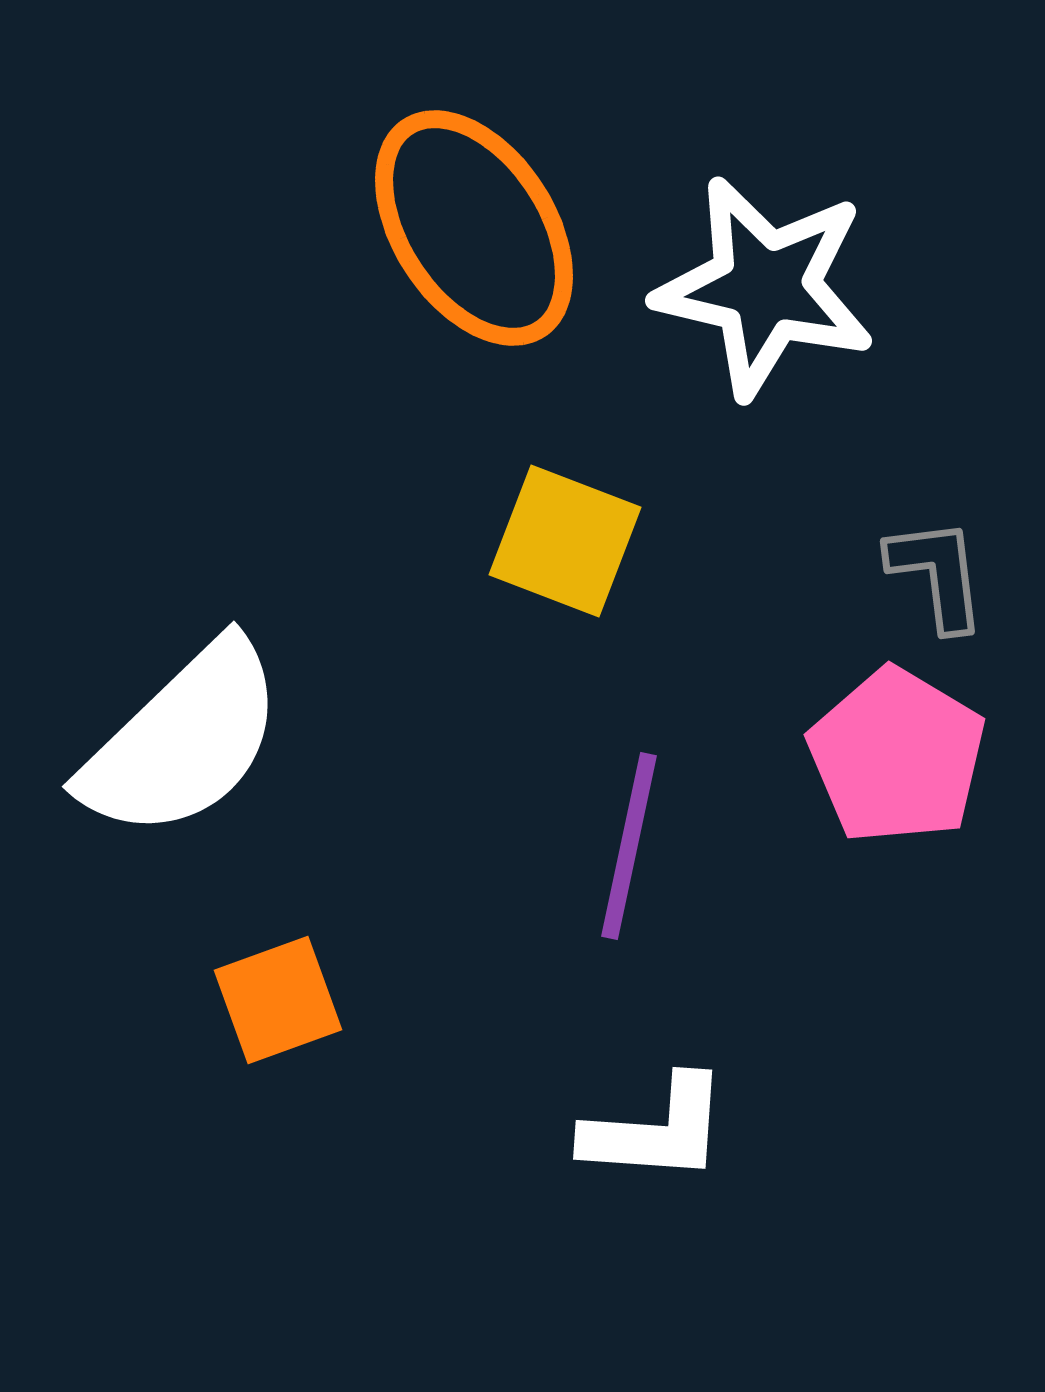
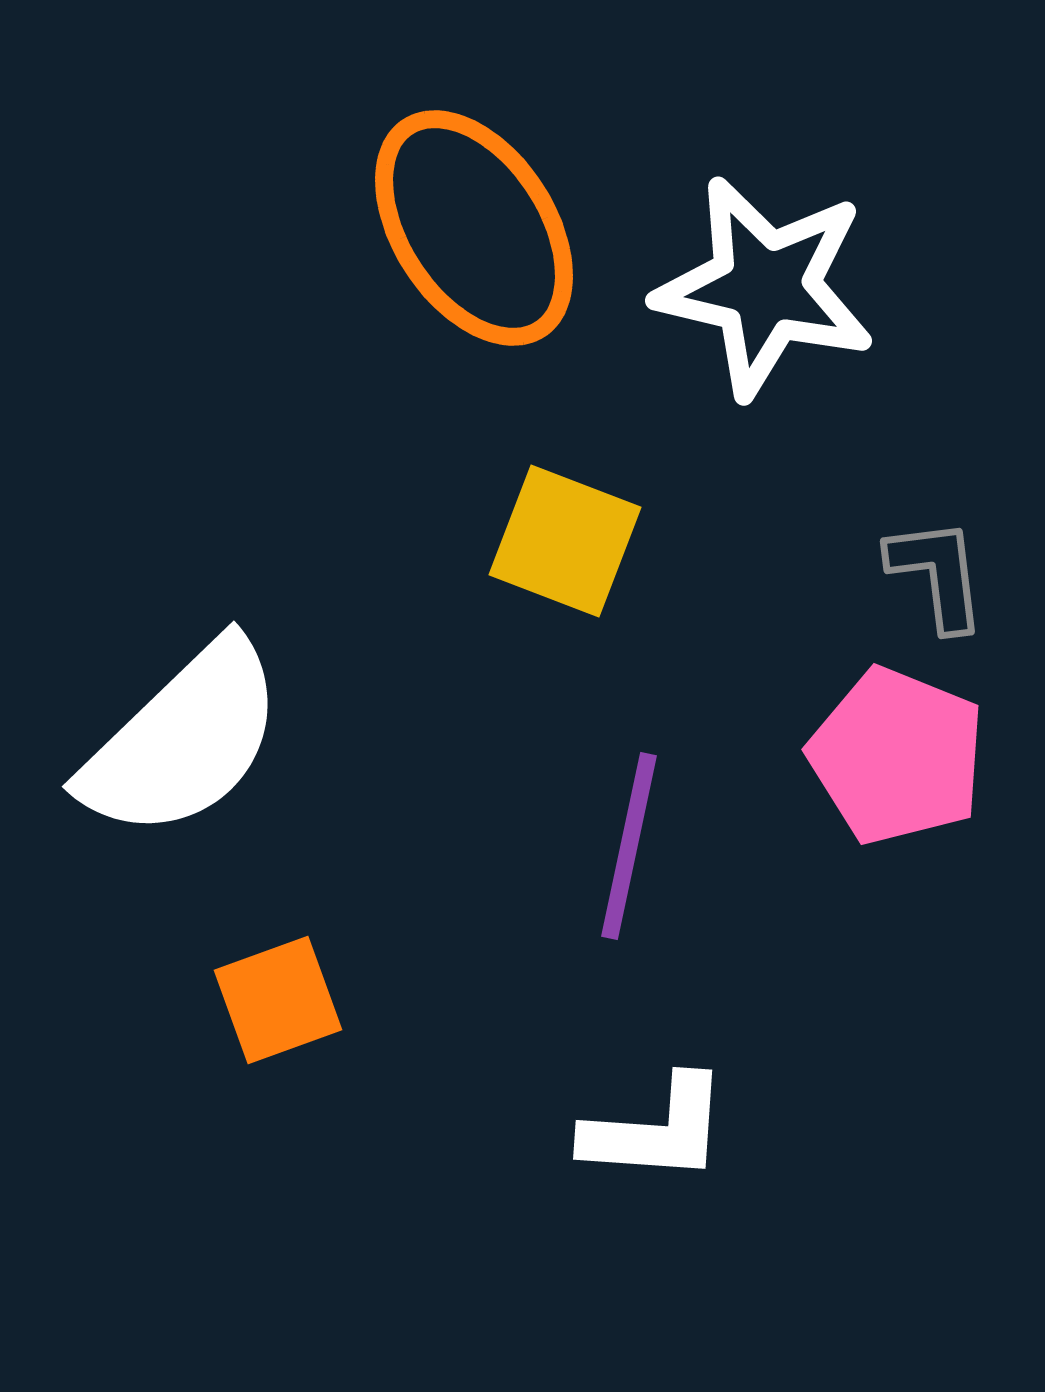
pink pentagon: rotated 9 degrees counterclockwise
